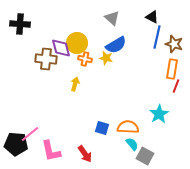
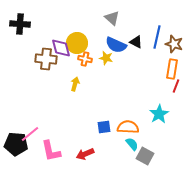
black triangle: moved 16 px left, 25 px down
blue semicircle: rotated 55 degrees clockwise
blue square: moved 2 px right, 1 px up; rotated 24 degrees counterclockwise
red arrow: rotated 102 degrees clockwise
